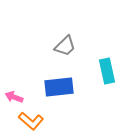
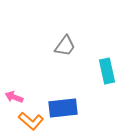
gray trapezoid: rotated 10 degrees counterclockwise
blue rectangle: moved 4 px right, 21 px down
